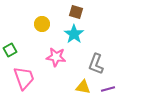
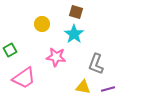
pink trapezoid: rotated 75 degrees clockwise
